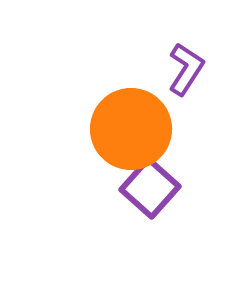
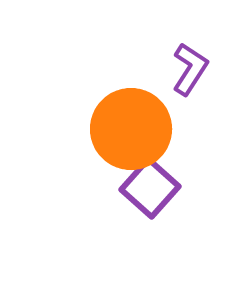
purple L-shape: moved 4 px right
